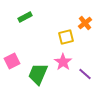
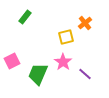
green rectangle: rotated 24 degrees counterclockwise
